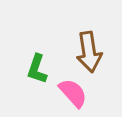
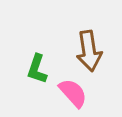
brown arrow: moved 1 px up
